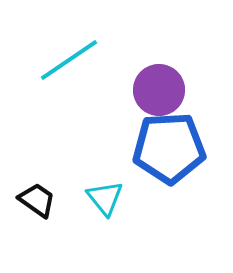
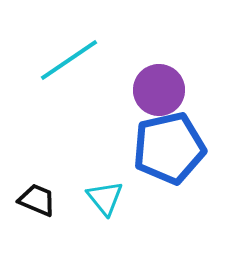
blue pentagon: rotated 10 degrees counterclockwise
black trapezoid: rotated 12 degrees counterclockwise
